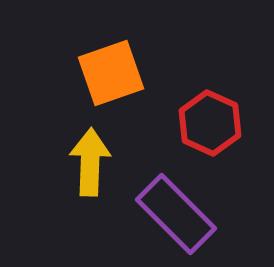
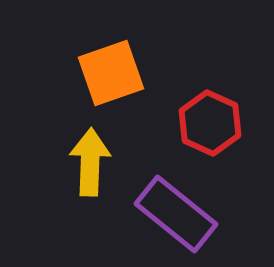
purple rectangle: rotated 6 degrees counterclockwise
